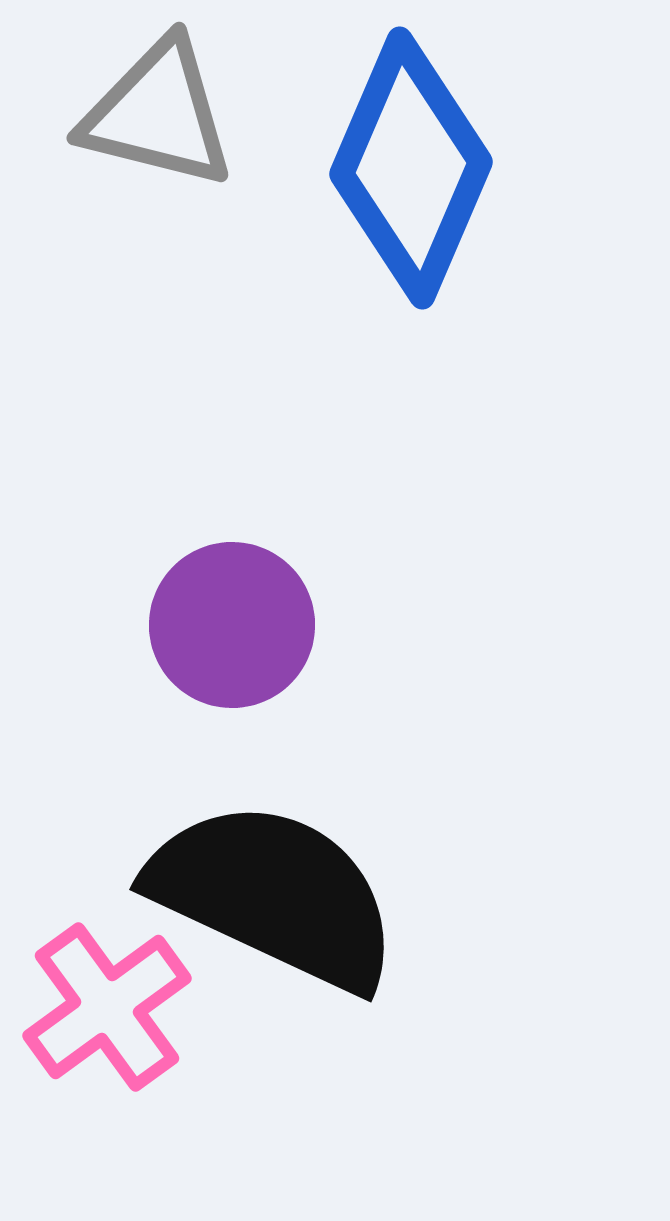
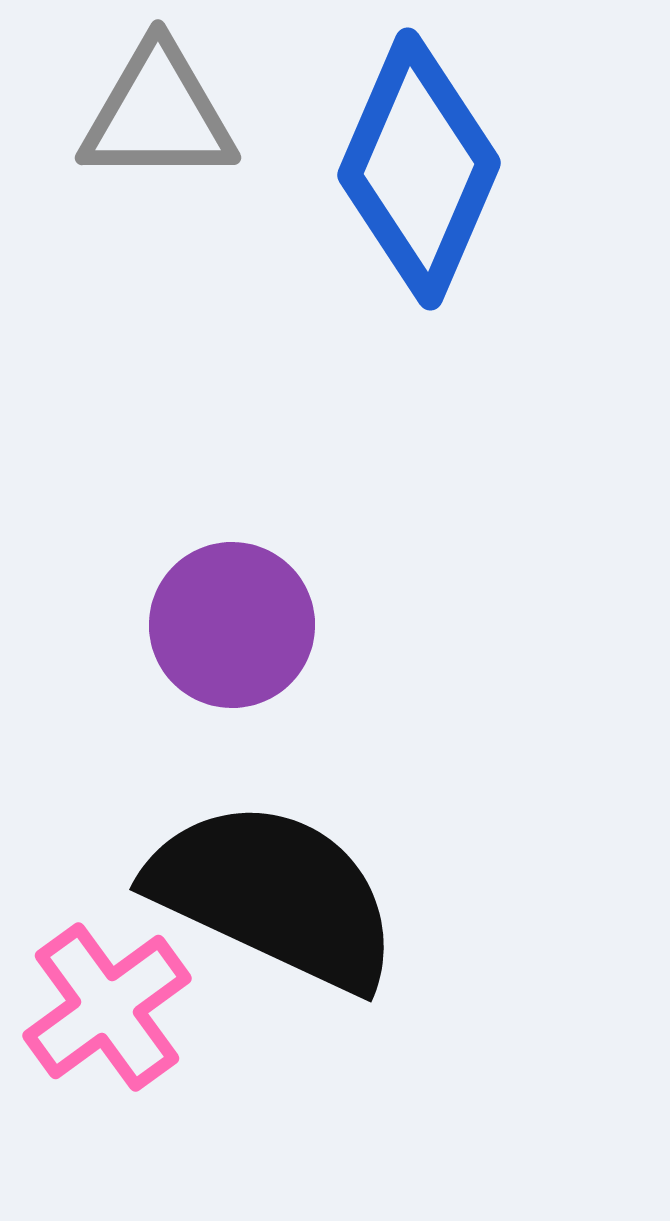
gray triangle: rotated 14 degrees counterclockwise
blue diamond: moved 8 px right, 1 px down
